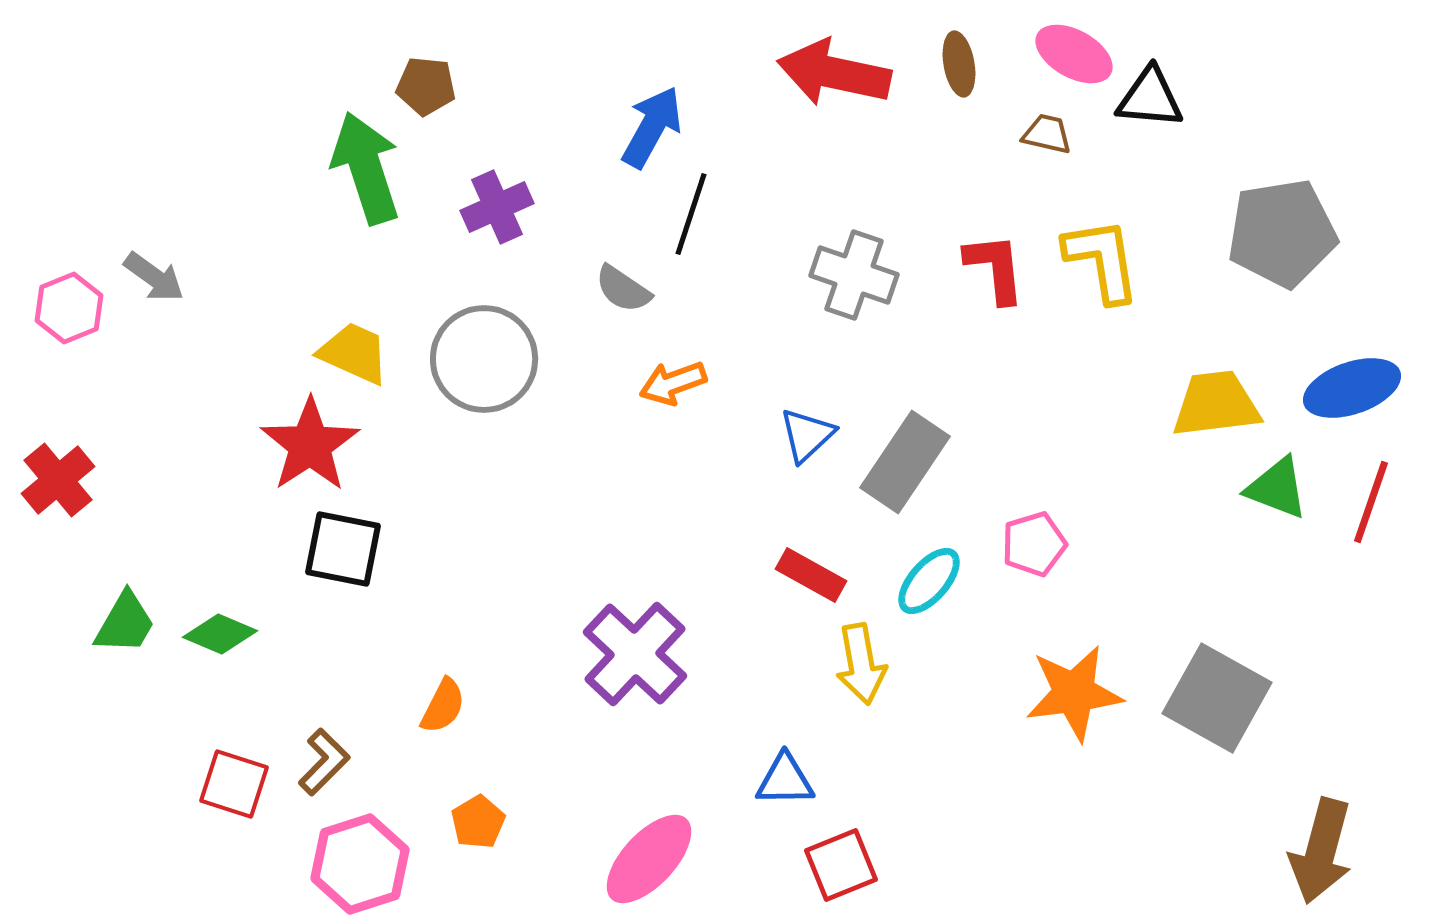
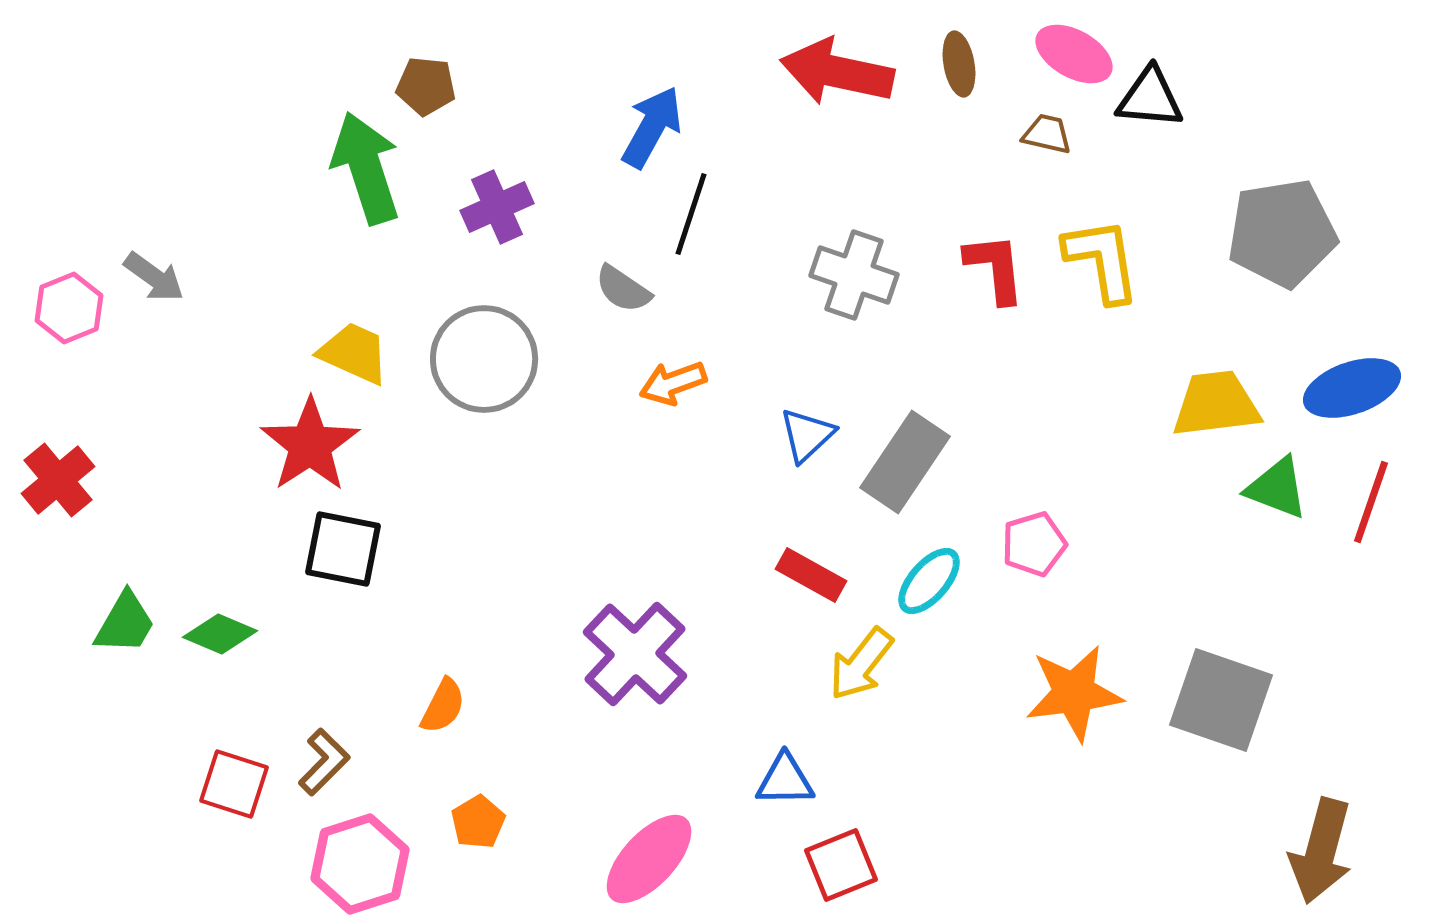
red arrow at (834, 73): moved 3 px right, 1 px up
yellow arrow at (861, 664): rotated 48 degrees clockwise
gray square at (1217, 698): moved 4 px right, 2 px down; rotated 10 degrees counterclockwise
